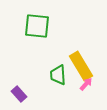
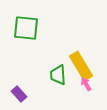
green square: moved 11 px left, 2 px down
pink arrow: rotated 72 degrees counterclockwise
